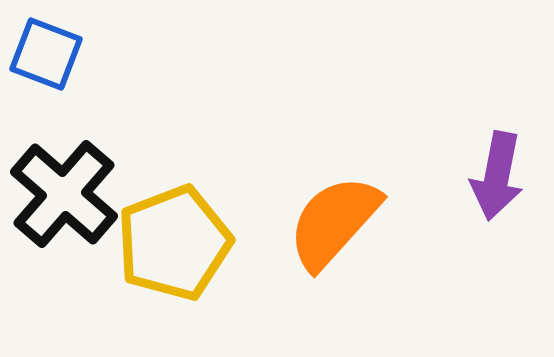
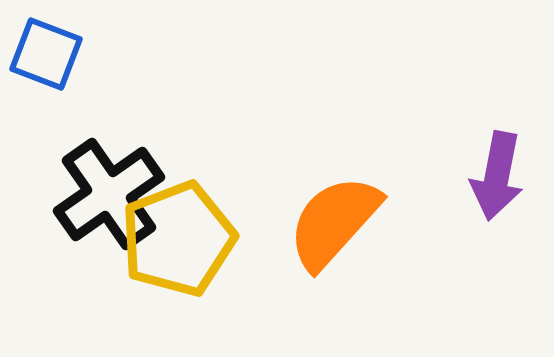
black cross: moved 45 px right; rotated 14 degrees clockwise
yellow pentagon: moved 4 px right, 4 px up
